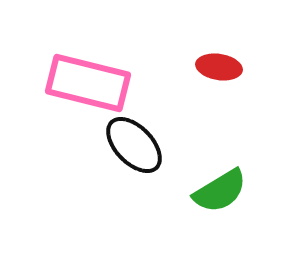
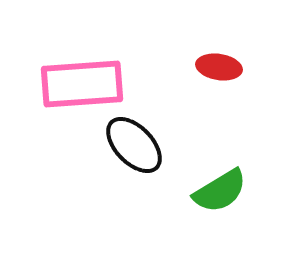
pink rectangle: moved 6 px left, 1 px down; rotated 18 degrees counterclockwise
